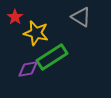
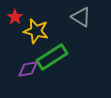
yellow star: moved 2 px up
